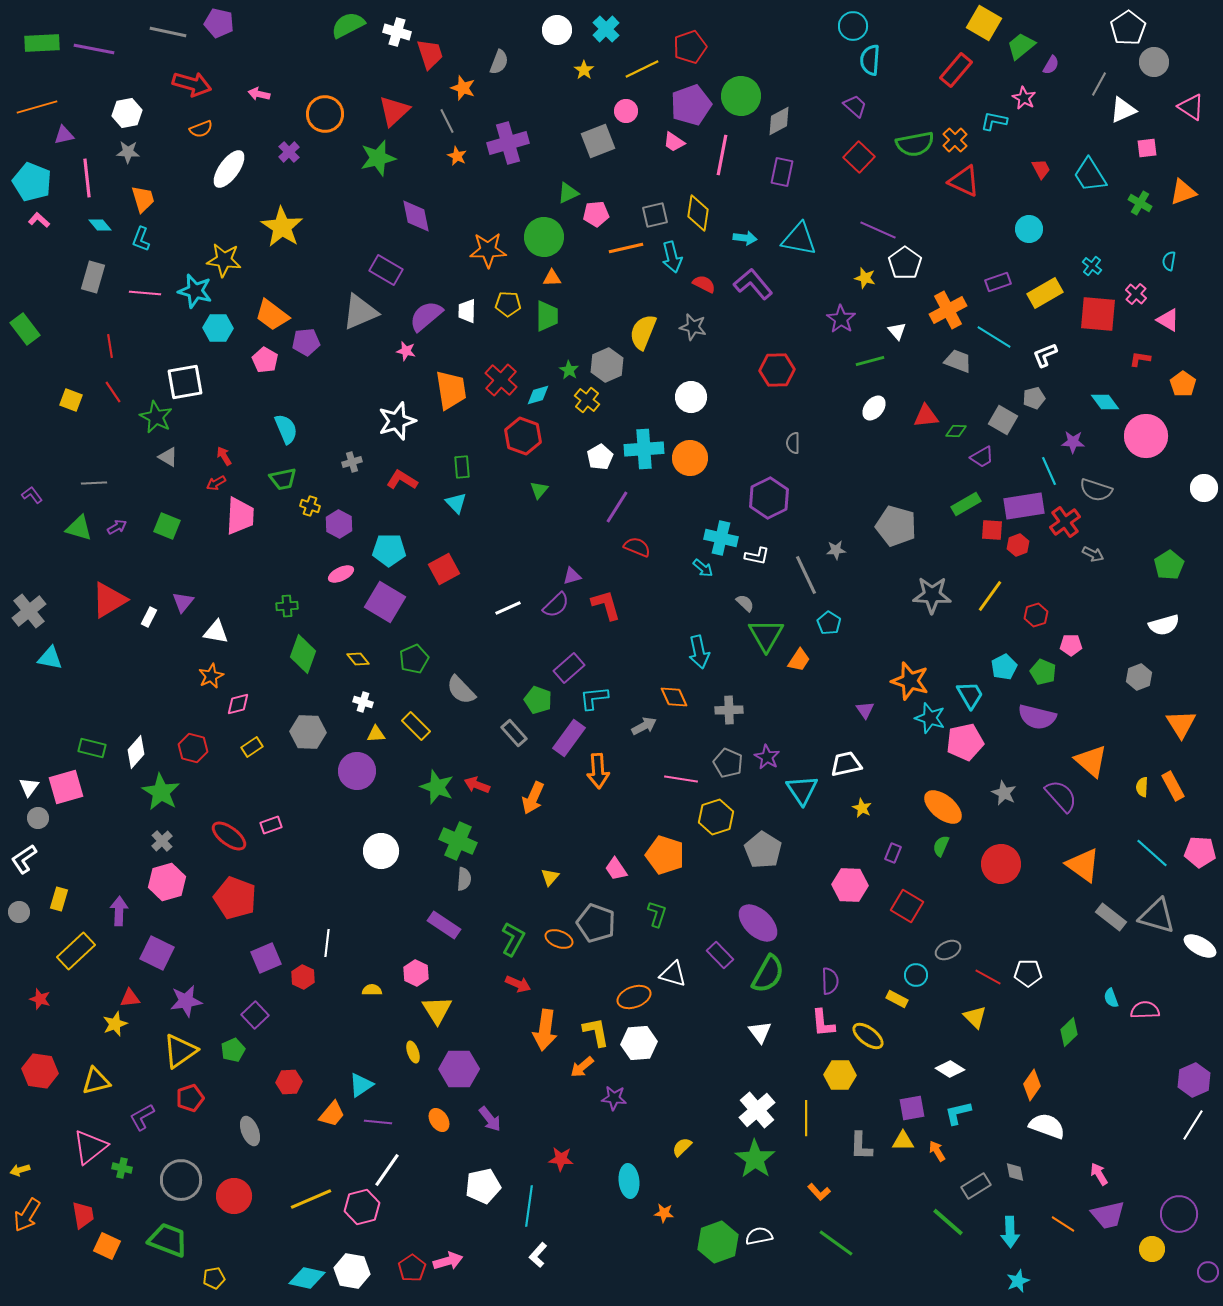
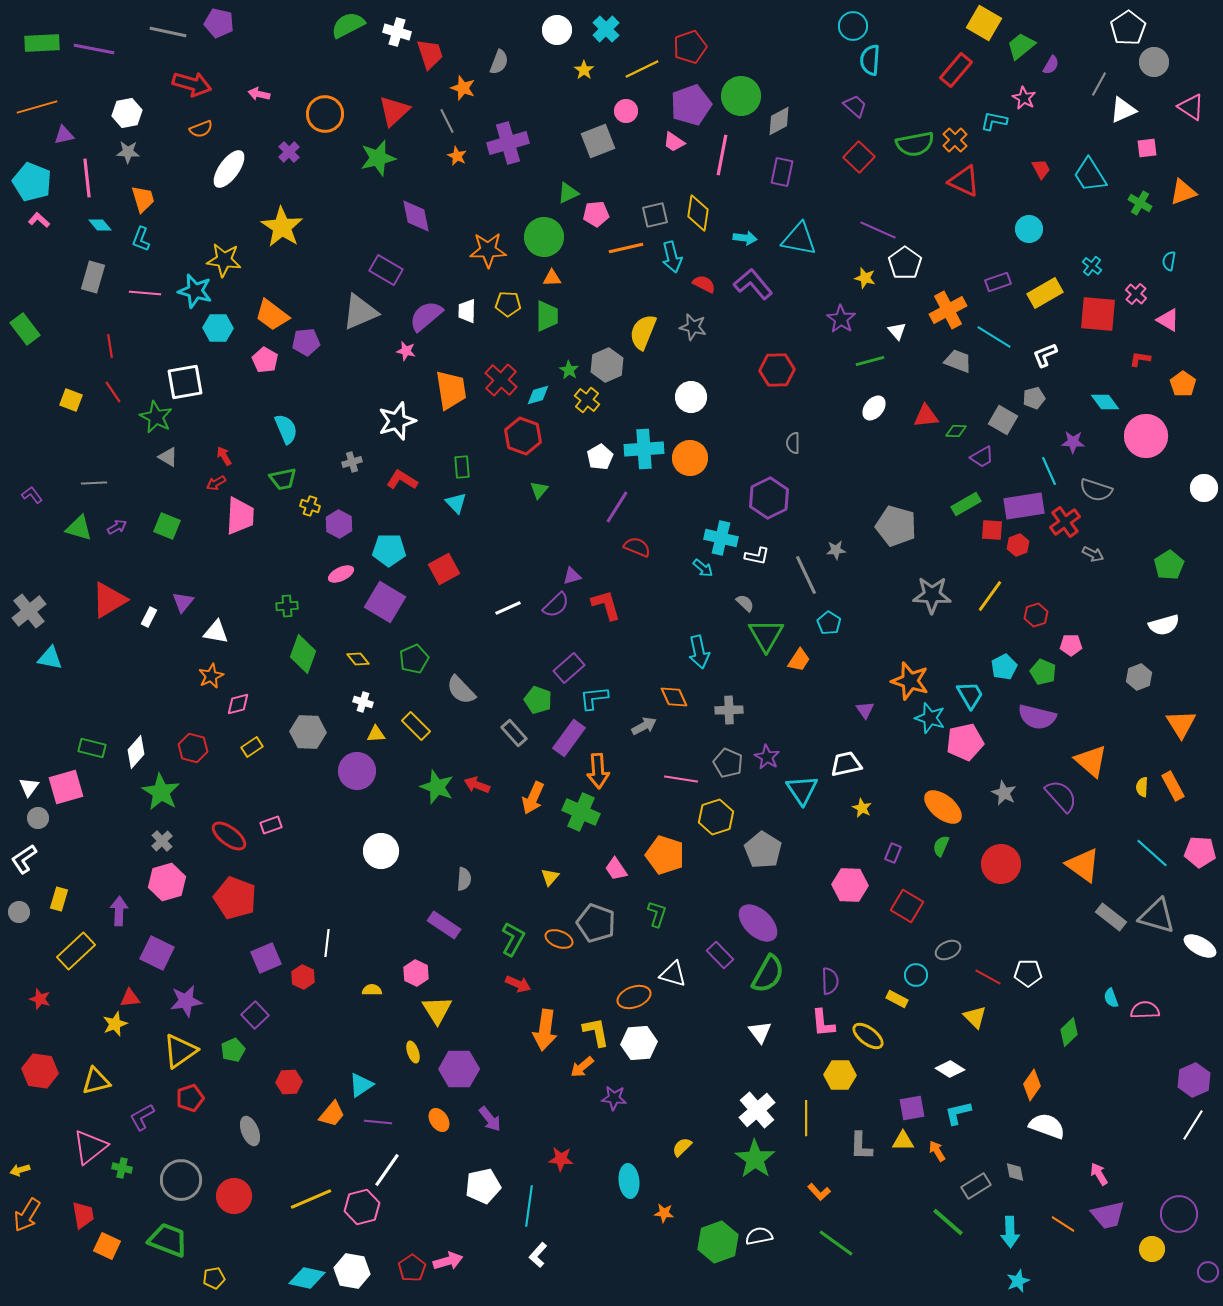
green cross at (458, 841): moved 123 px right, 29 px up
